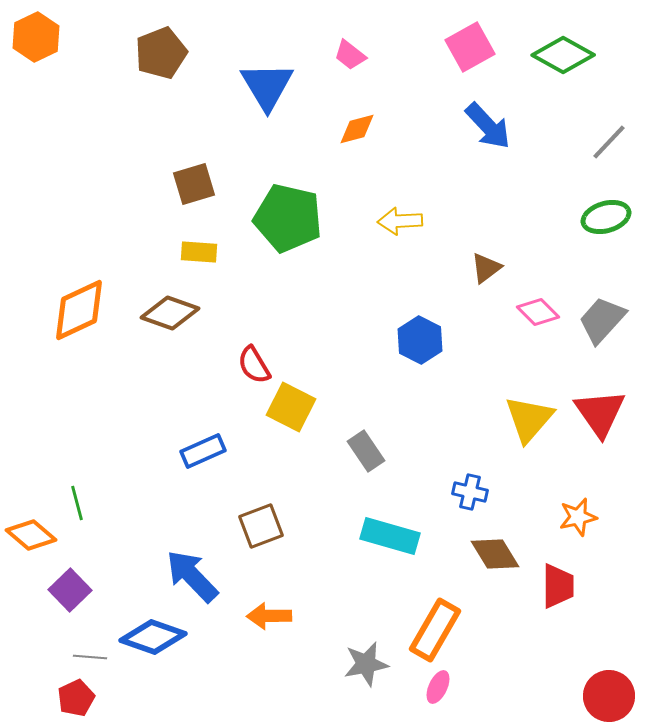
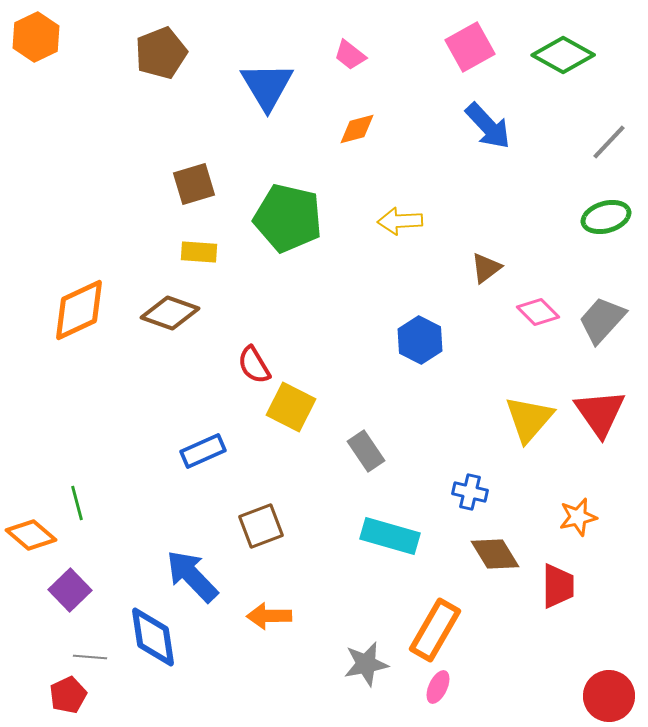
blue diamond at (153, 637): rotated 62 degrees clockwise
red pentagon at (76, 698): moved 8 px left, 3 px up
